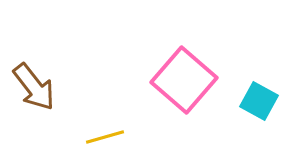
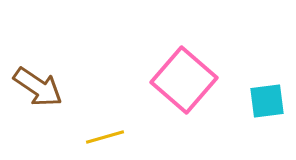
brown arrow: moved 4 px right; rotated 18 degrees counterclockwise
cyan square: moved 8 px right; rotated 36 degrees counterclockwise
